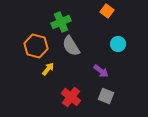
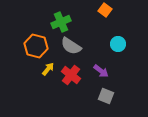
orange square: moved 2 px left, 1 px up
gray semicircle: rotated 25 degrees counterclockwise
red cross: moved 22 px up
